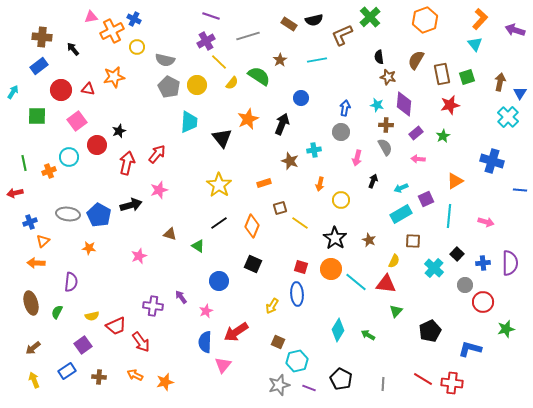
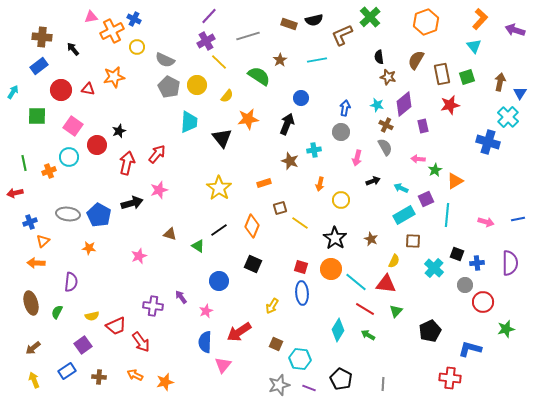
purple line at (211, 16): moved 2 px left; rotated 66 degrees counterclockwise
orange hexagon at (425, 20): moved 1 px right, 2 px down
brown rectangle at (289, 24): rotated 14 degrees counterclockwise
cyan triangle at (475, 44): moved 1 px left, 2 px down
gray semicircle at (165, 60): rotated 12 degrees clockwise
yellow semicircle at (232, 83): moved 5 px left, 13 px down
purple diamond at (404, 104): rotated 45 degrees clockwise
orange star at (248, 119): rotated 15 degrees clockwise
pink square at (77, 121): moved 4 px left, 5 px down; rotated 18 degrees counterclockwise
black arrow at (282, 124): moved 5 px right
brown cross at (386, 125): rotated 24 degrees clockwise
purple rectangle at (416, 133): moved 7 px right, 7 px up; rotated 64 degrees counterclockwise
green star at (443, 136): moved 8 px left, 34 px down
blue cross at (492, 161): moved 4 px left, 19 px up
black arrow at (373, 181): rotated 48 degrees clockwise
yellow star at (219, 185): moved 3 px down
cyan arrow at (401, 188): rotated 48 degrees clockwise
blue line at (520, 190): moved 2 px left, 29 px down; rotated 16 degrees counterclockwise
black arrow at (131, 205): moved 1 px right, 2 px up
cyan rectangle at (401, 214): moved 3 px right, 1 px down
cyan line at (449, 216): moved 2 px left, 1 px up
black line at (219, 223): moved 7 px down
brown star at (369, 240): moved 2 px right, 1 px up
black square at (457, 254): rotated 24 degrees counterclockwise
blue cross at (483, 263): moved 6 px left
blue ellipse at (297, 294): moved 5 px right, 1 px up
red arrow at (236, 332): moved 3 px right
brown square at (278, 342): moved 2 px left, 2 px down
cyan hexagon at (297, 361): moved 3 px right, 2 px up; rotated 20 degrees clockwise
red line at (423, 379): moved 58 px left, 70 px up
red cross at (452, 383): moved 2 px left, 5 px up
